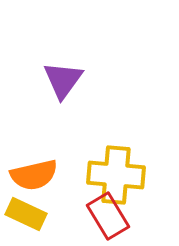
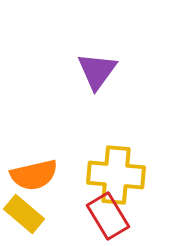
purple triangle: moved 34 px right, 9 px up
yellow rectangle: moved 2 px left; rotated 15 degrees clockwise
